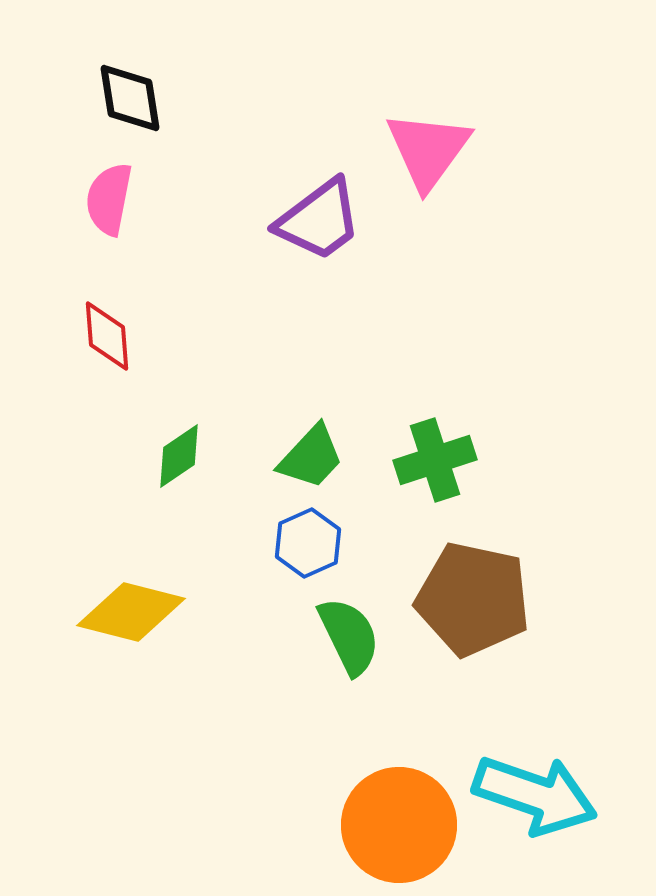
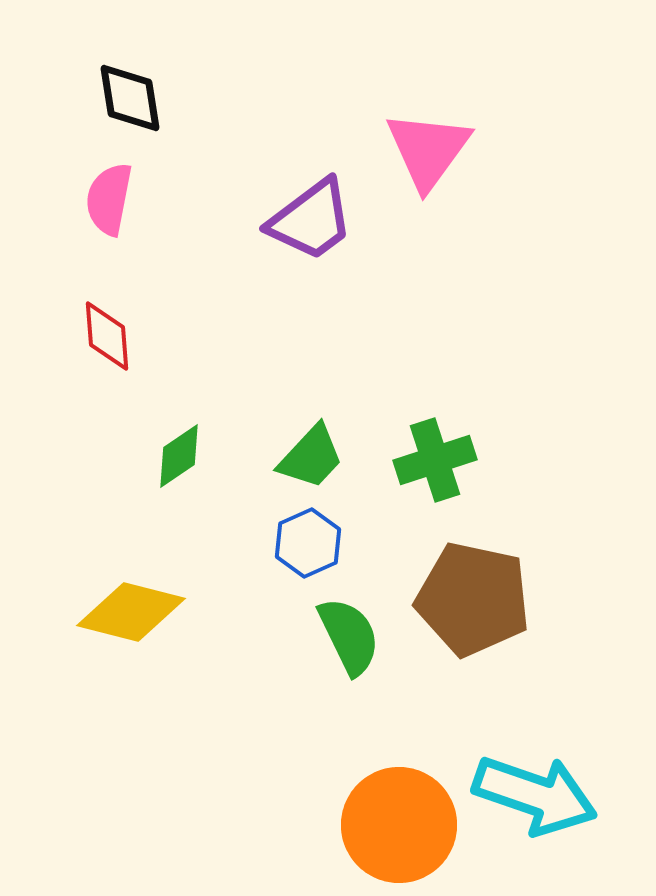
purple trapezoid: moved 8 px left
